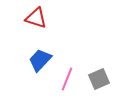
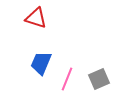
blue trapezoid: moved 1 px right, 3 px down; rotated 20 degrees counterclockwise
